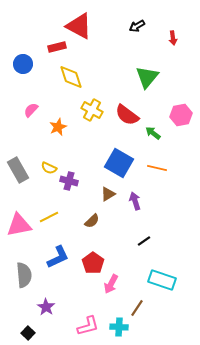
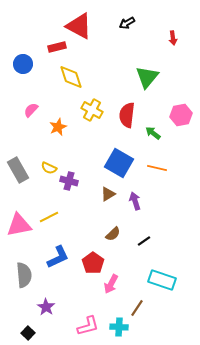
black arrow: moved 10 px left, 3 px up
red semicircle: rotated 60 degrees clockwise
brown semicircle: moved 21 px right, 13 px down
